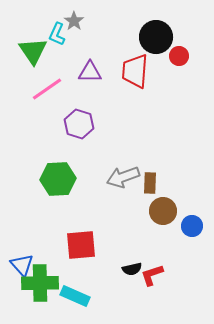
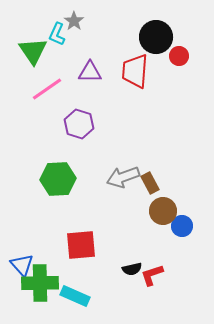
brown rectangle: rotated 30 degrees counterclockwise
blue circle: moved 10 px left
